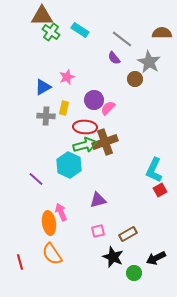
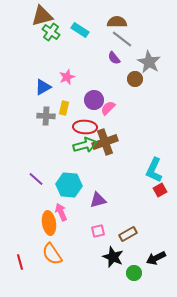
brown triangle: rotated 15 degrees counterclockwise
brown semicircle: moved 45 px left, 11 px up
cyan hexagon: moved 20 px down; rotated 20 degrees counterclockwise
